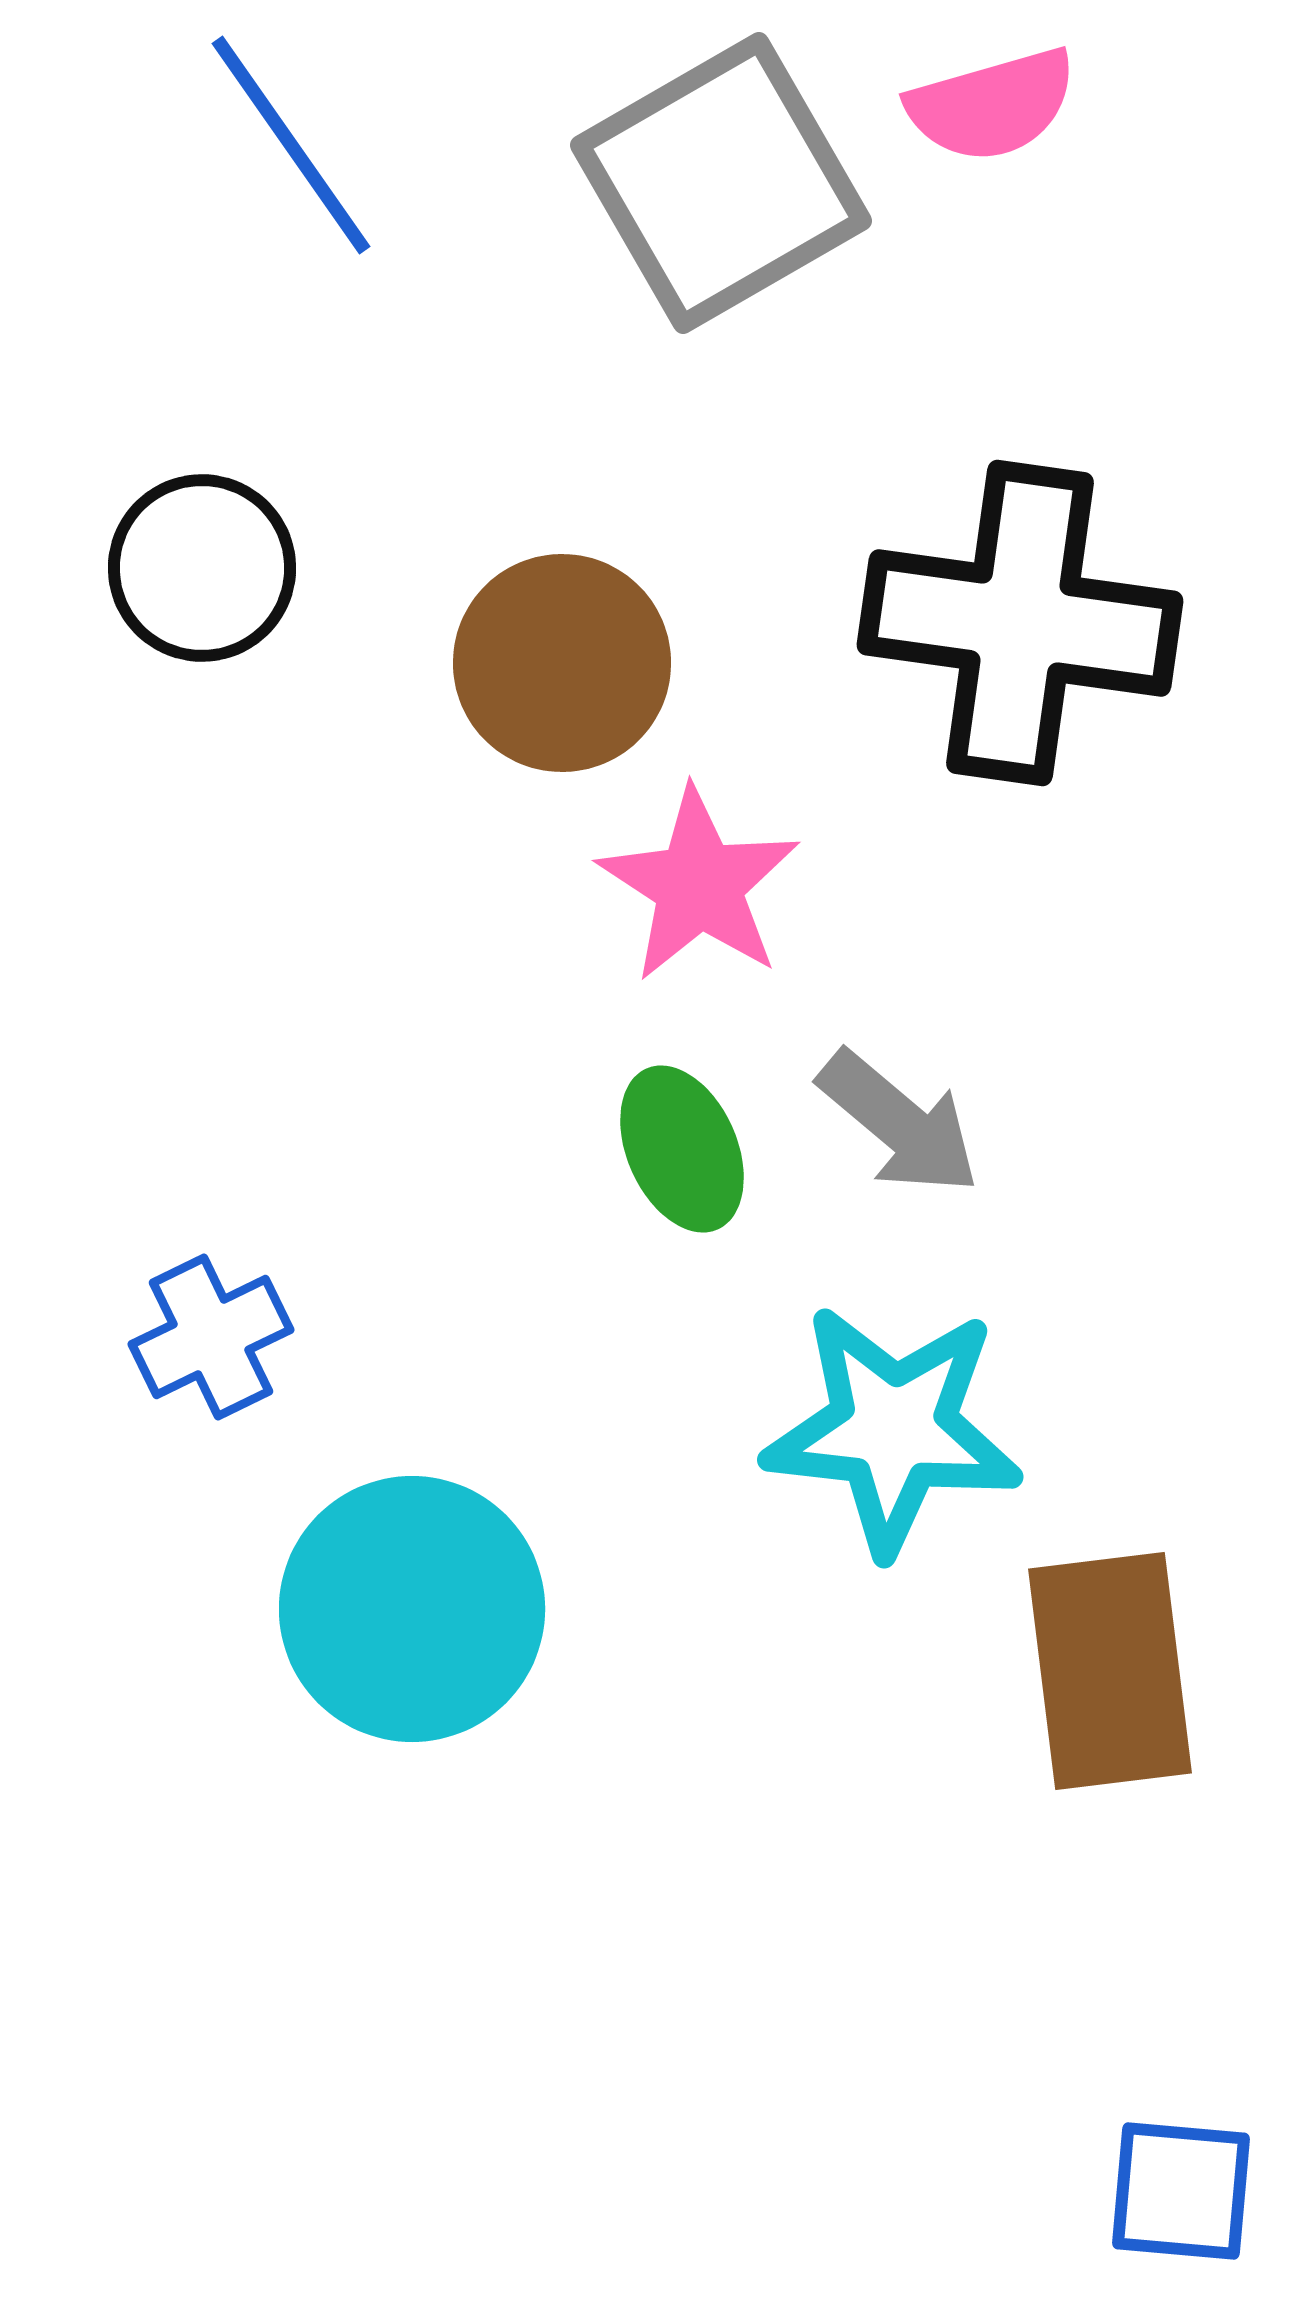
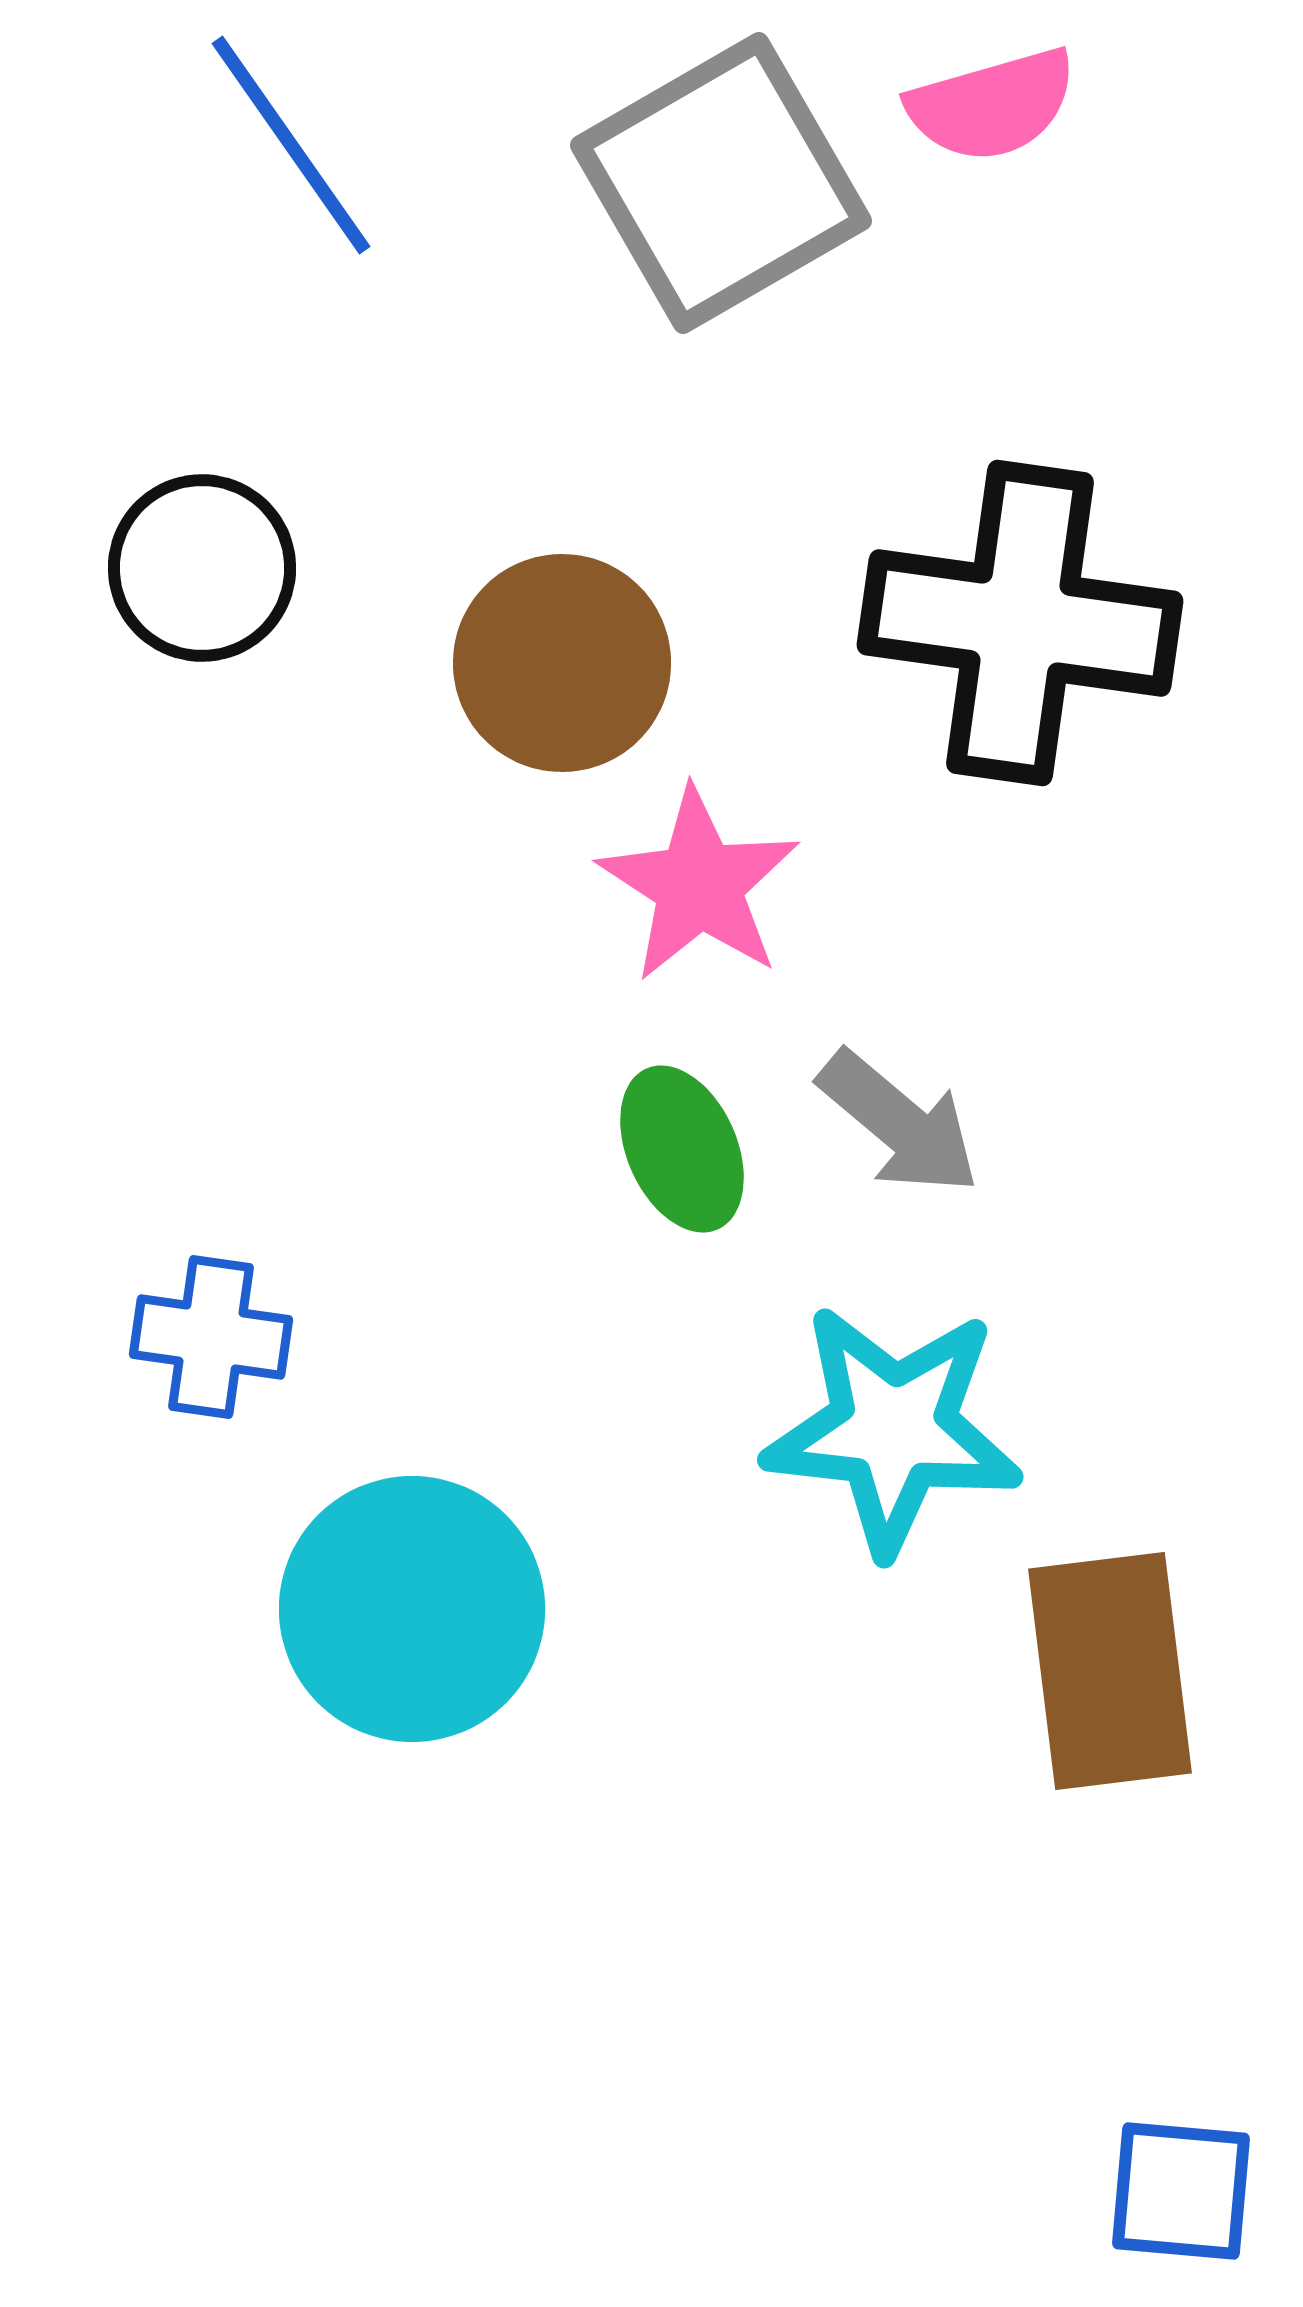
blue cross: rotated 34 degrees clockwise
